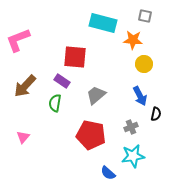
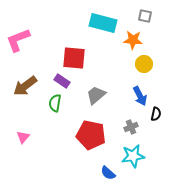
red square: moved 1 px left, 1 px down
brown arrow: rotated 10 degrees clockwise
